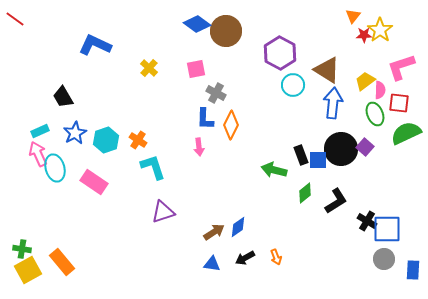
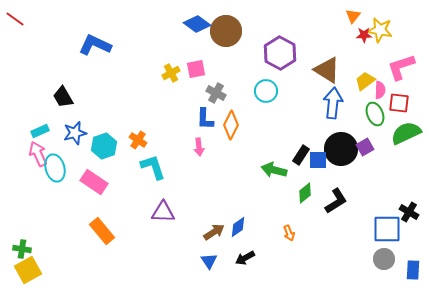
yellow star at (380, 30): rotated 25 degrees counterclockwise
yellow cross at (149, 68): moved 22 px right, 5 px down; rotated 18 degrees clockwise
cyan circle at (293, 85): moved 27 px left, 6 px down
blue star at (75, 133): rotated 15 degrees clockwise
cyan hexagon at (106, 140): moved 2 px left, 6 px down
purple square at (365, 147): rotated 18 degrees clockwise
black rectangle at (301, 155): rotated 54 degrees clockwise
purple triangle at (163, 212): rotated 20 degrees clockwise
black cross at (367, 221): moved 42 px right, 9 px up
orange arrow at (276, 257): moved 13 px right, 24 px up
orange rectangle at (62, 262): moved 40 px right, 31 px up
blue triangle at (212, 264): moved 3 px left, 3 px up; rotated 48 degrees clockwise
